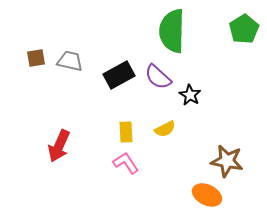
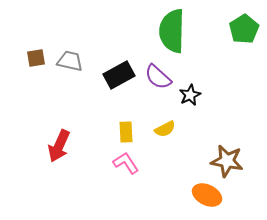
black star: rotated 15 degrees clockwise
